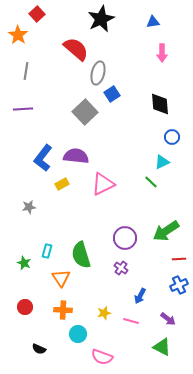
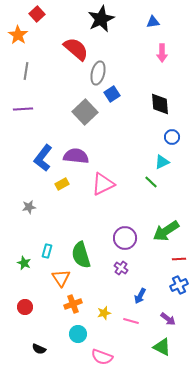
orange cross: moved 10 px right, 6 px up; rotated 24 degrees counterclockwise
